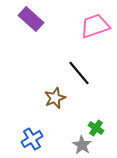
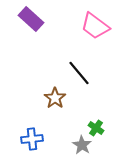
pink trapezoid: rotated 124 degrees counterclockwise
brown star: rotated 15 degrees counterclockwise
blue cross: rotated 25 degrees clockwise
